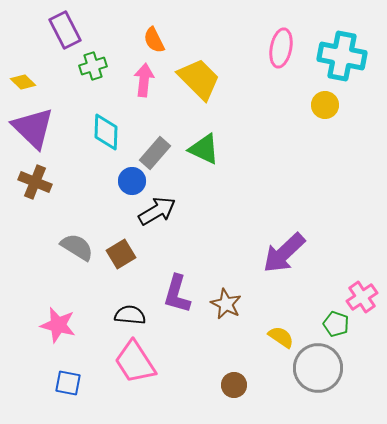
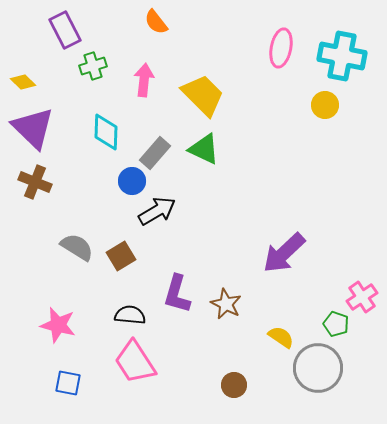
orange semicircle: moved 2 px right, 18 px up; rotated 12 degrees counterclockwise
yellow trapezoid: moved 4 px right, 16 px down
brown square: moved 2 px down
